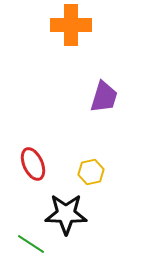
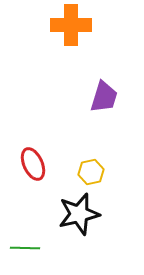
black star: moved 13 px right; rotated 15 degrees counterclockwise
green line: moved 6 px left, 4 px down; rotated 32 degrees counterclockwise
